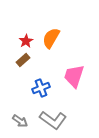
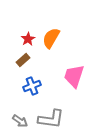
red star: moved 2 px right, 2 px up
blue cross: moved 9 px left, 2 px up
gray L-shape: moved 2 px left, 1 px up; rotated 28 degrees counterclockwise
